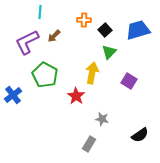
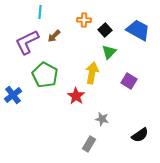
blue trapezoid: rotated 45 degrees clockwise
